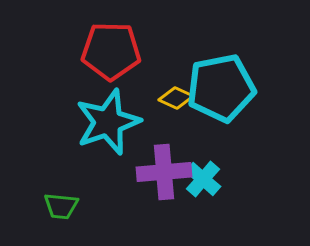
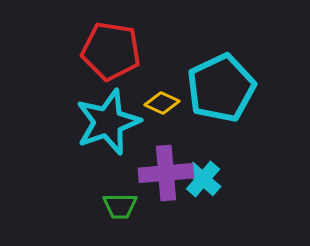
red pentagon: rotated 8 degrees clockwise
cyan pentagon: rotated 14 degrees counterclockwise
yellow diamond: moved 14 px left, 5 px down
purple cross: moved 2 px right, 1 px down
green trapezoid: moved 59 px right; rotated 6 degrees counterclockwise
